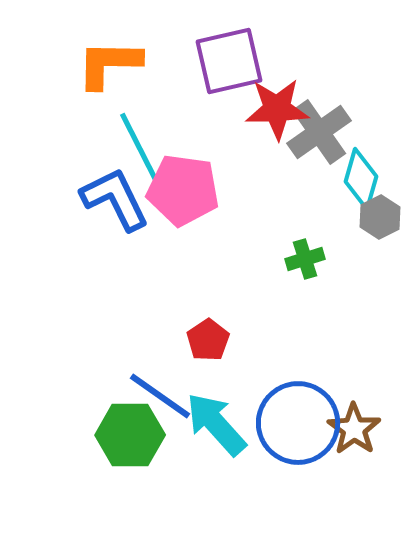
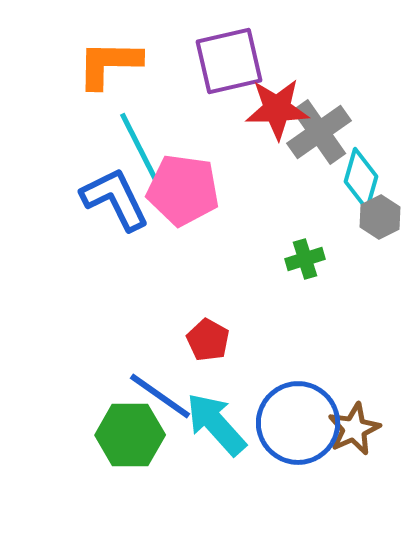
red pentagon: rotated 9 degrees counterclockwise
brown star: rotated 12 degrees clockwise
